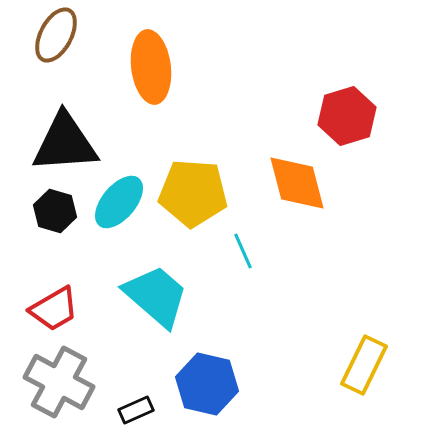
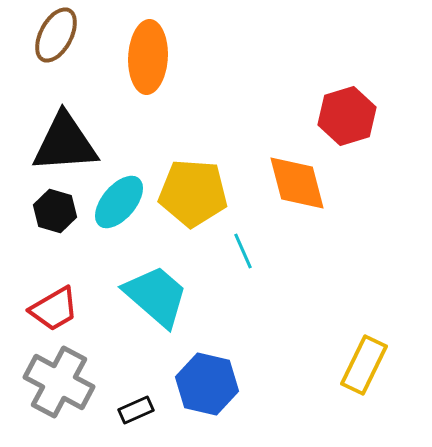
orange ellipse: moved 3 px left, 10 px up; rotated 10 degrees clockwise
